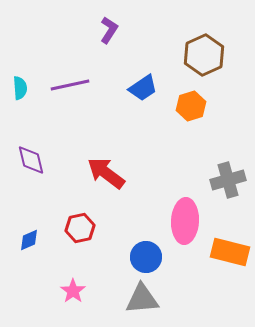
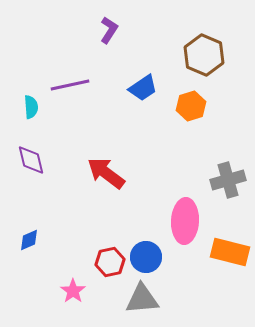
brown hexagon: rotated 12 degrees counterclockwise
cyan semicircle: moved 11 px right, 19 px down
red hexagon: moved 30 px right, 34 px down
